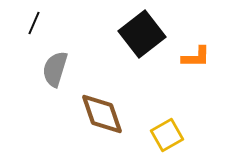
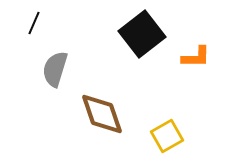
yellow square: moved 1 px down
